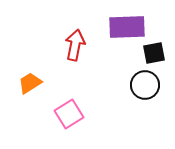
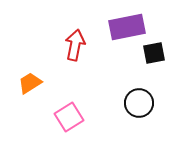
purple rectangle: rotated 9 degrees counterclockwise
black circle: moved 6 px left, 18 px down
pink square: moved 3 px down
